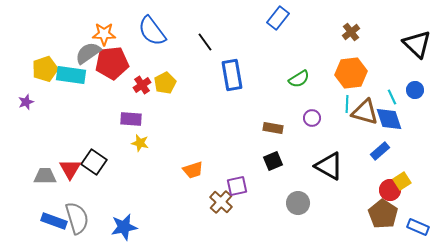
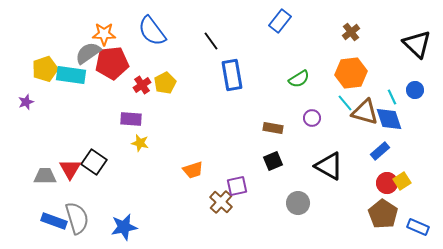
blue rectangle at (278, 18): moved 2 px right, 3 px down
black line at (205, 42): moved 6 px right, 1 px up
cyan line at (347, 104): moved 2 px left, 1 px up; rotated 42 degrees counterclockwise
red circle at (390, 190): moved 3 px left, 7 px up
